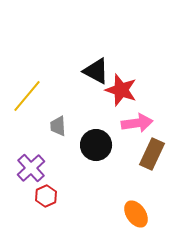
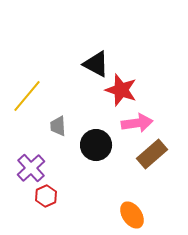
black triangle: moved 7 px up
brown rectangle: rotated 24 degrees clockwise
orange ellipse: moved 4 px left, 1 px down
